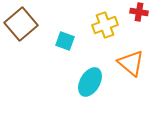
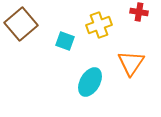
yellow cross: moved 6 px left
orange triangle: rotated 24 degrees clockwise
